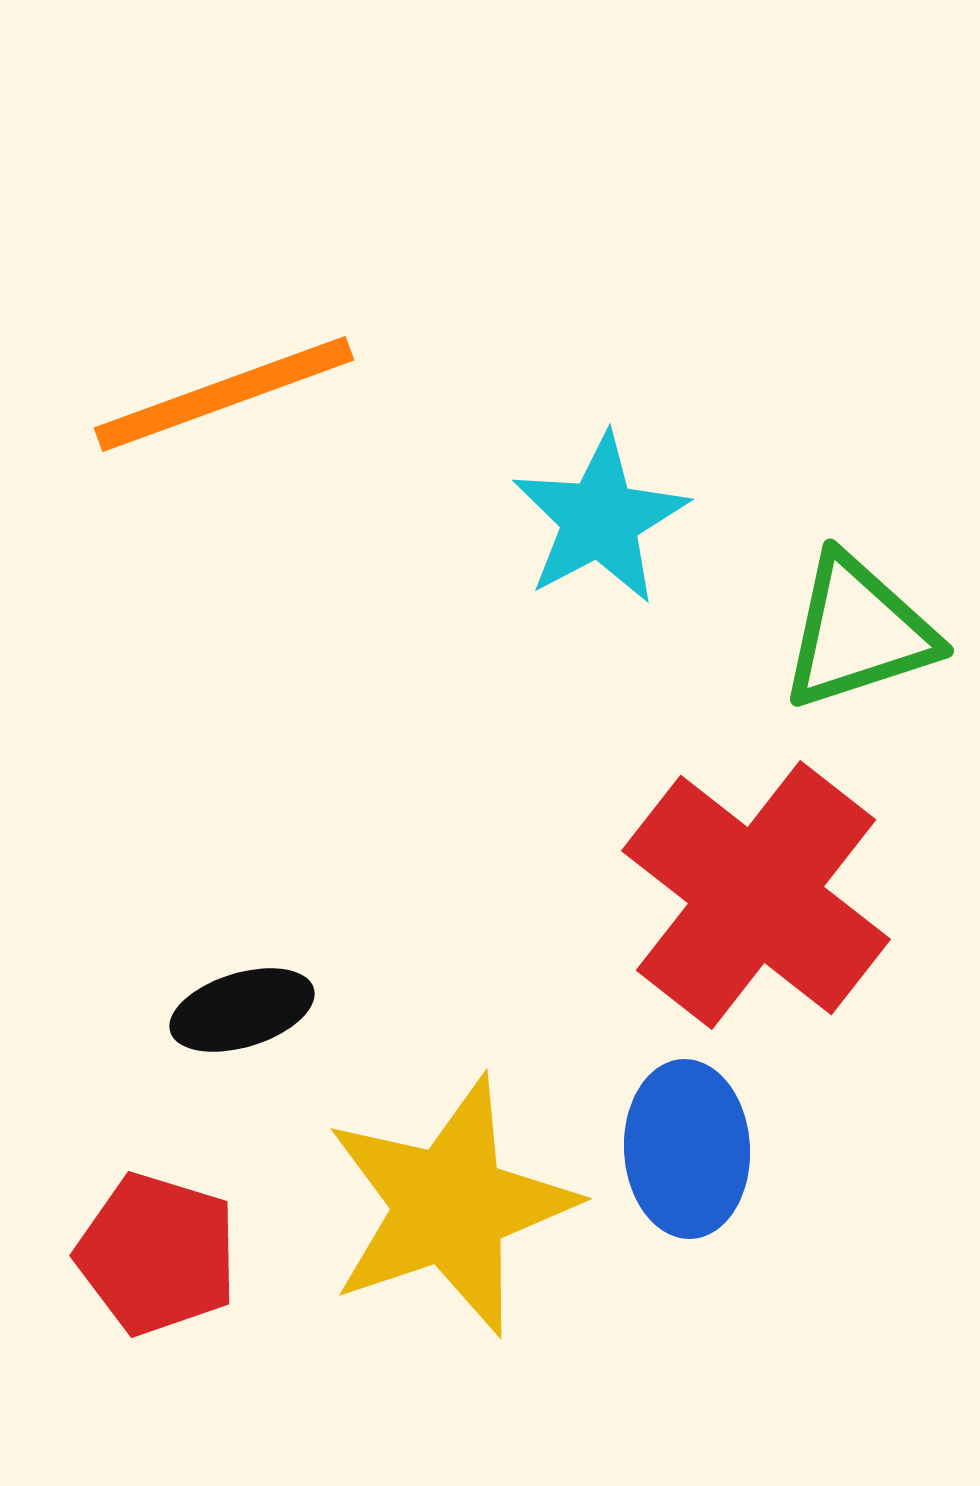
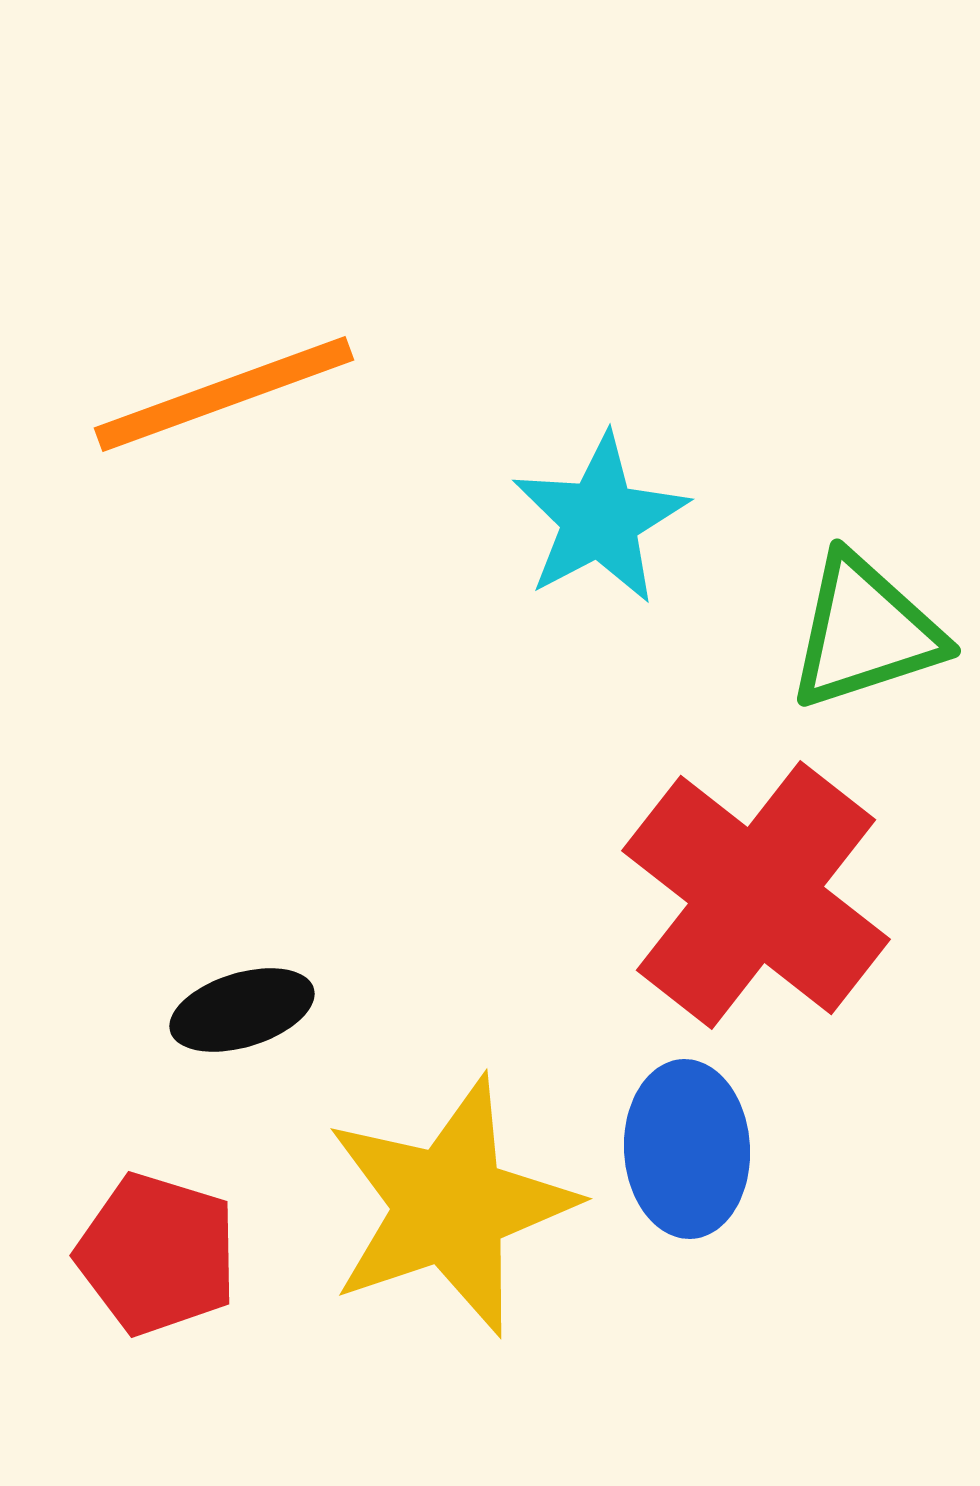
green triangle: moved 7 px right
